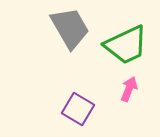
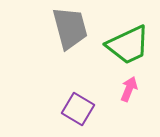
gray trapezoid: rotated 15 degrees clockwise
green trapezoid: moved 2 px right
